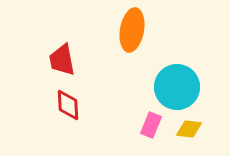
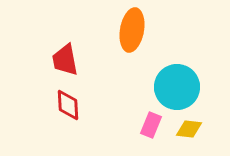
red trapezoid: moved 3 px right
